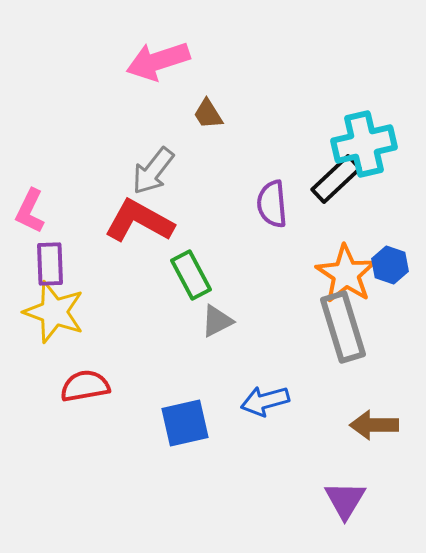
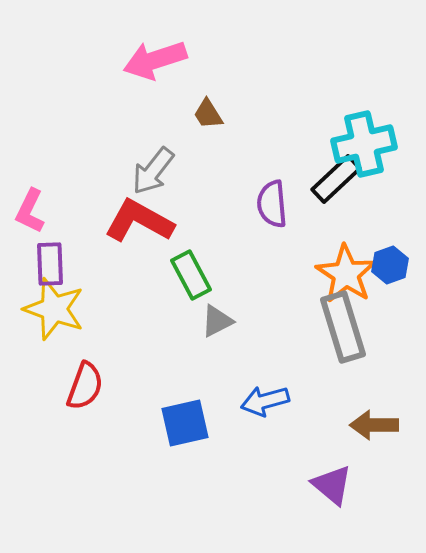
pink arrow: moved 3 px left, 1 px up
blue hexagon: rotated 21 degrees clockwise
yellow star: moved 3 px up
red semicircle: rotated 120 degrees clockwise
purple triangle: moved 13 px left, 15 px up; rotated 21 degrees counterclockwise
